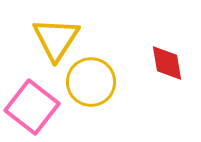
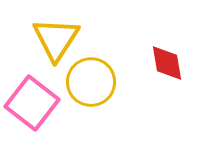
pink square: moved 4 px up
